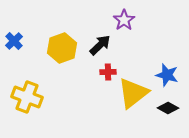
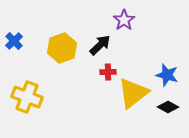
black diamond: moved 1 px up
